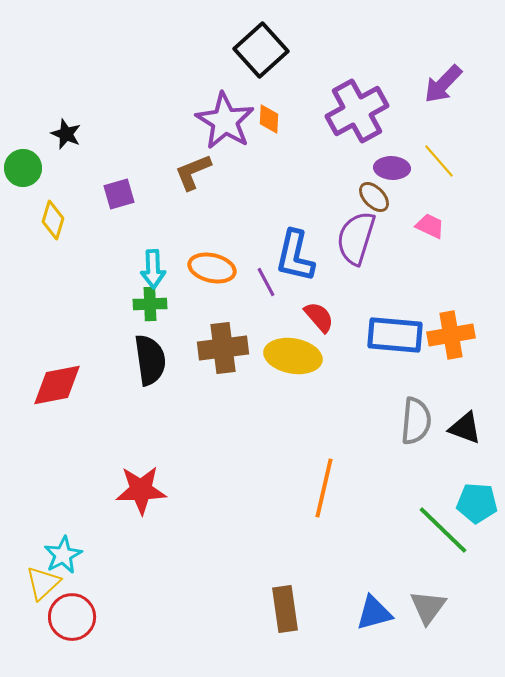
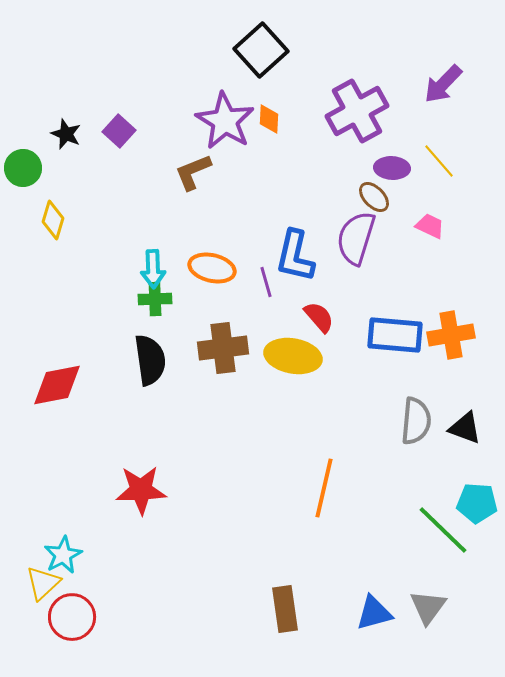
purple square: moved 63 px up; rotated 32 degrees counterclockwise
purple line: rotated 12 degrees clockwise
green cross: moved 5 px right, 5 px up
